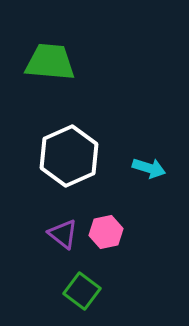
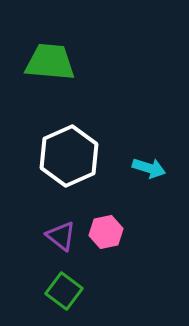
purple triangle: moved 2 px left, 2 px down
green square: moved 18 px left
